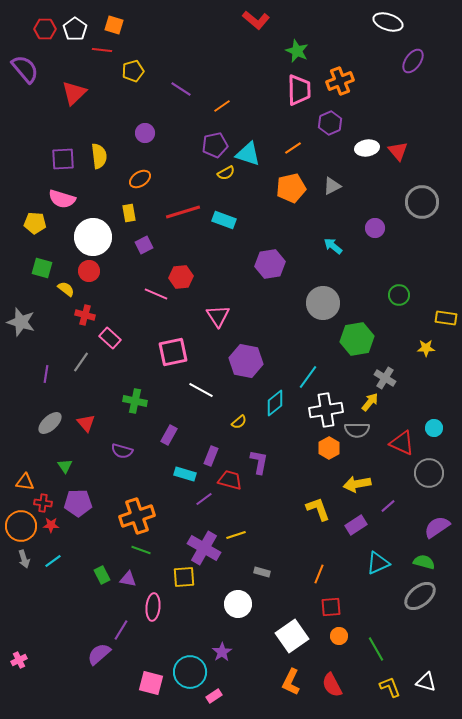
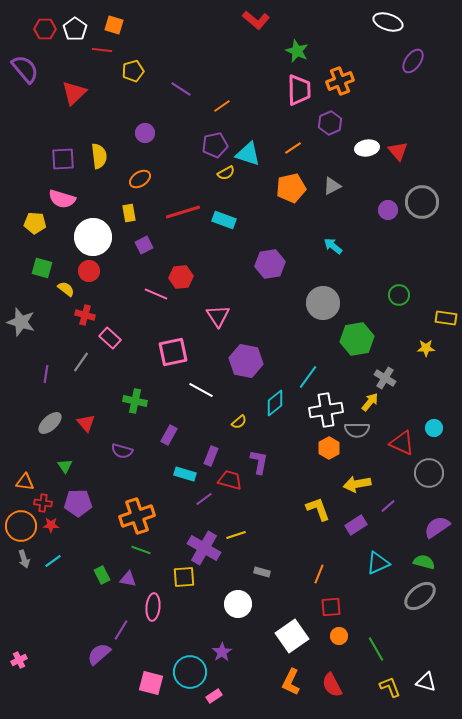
purple circle at (375, 228): moved 13 px right, 18 px up
